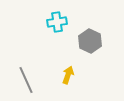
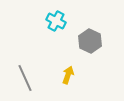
cyan cross: moved 1 px left, 1 px up; rotated 36 degrees clockwise
gray line: moved 1 px left, 2 px up
